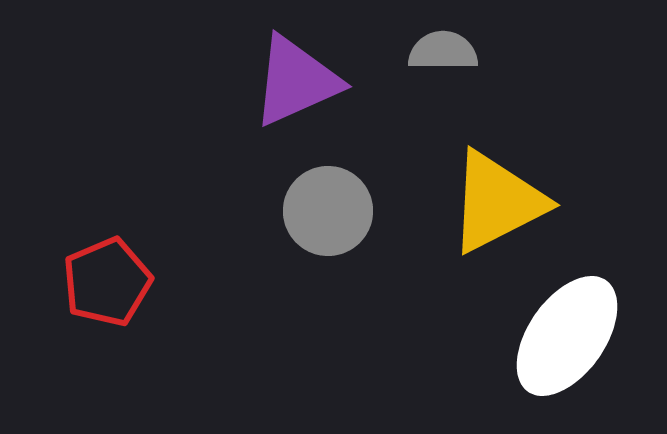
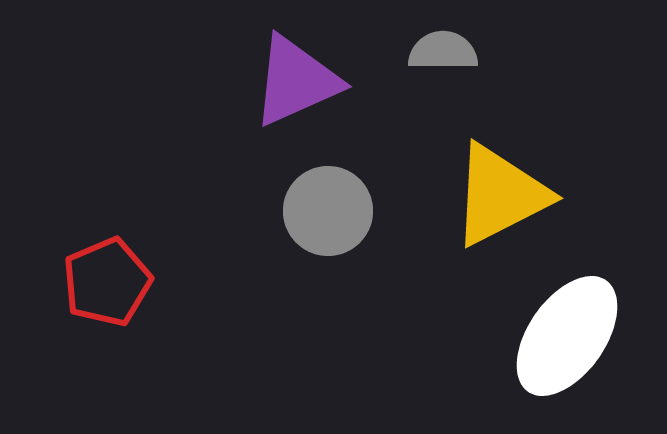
yellow triangle: moved 3 px right, 7 px up
